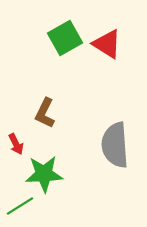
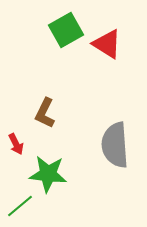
green square: moved 1 px right, 8 px up
green star: moved 4 px right; rotated 9 degrees clockwise
green line: rotated 8 degrees counterclockwise
